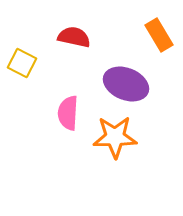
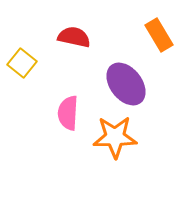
yellow square: rotated 12 degrees clockwise
purple ellipse: rotated 30 degrees clockwise
